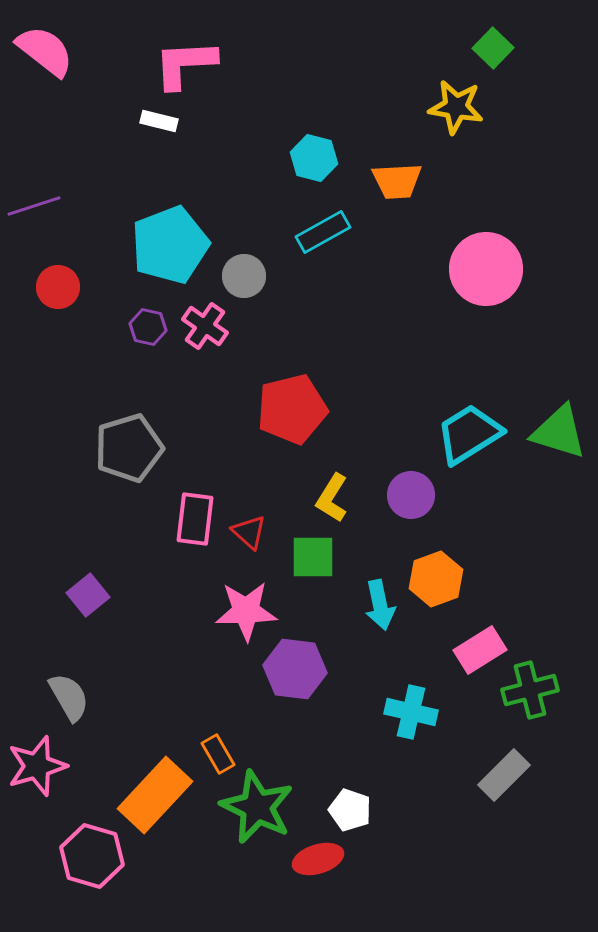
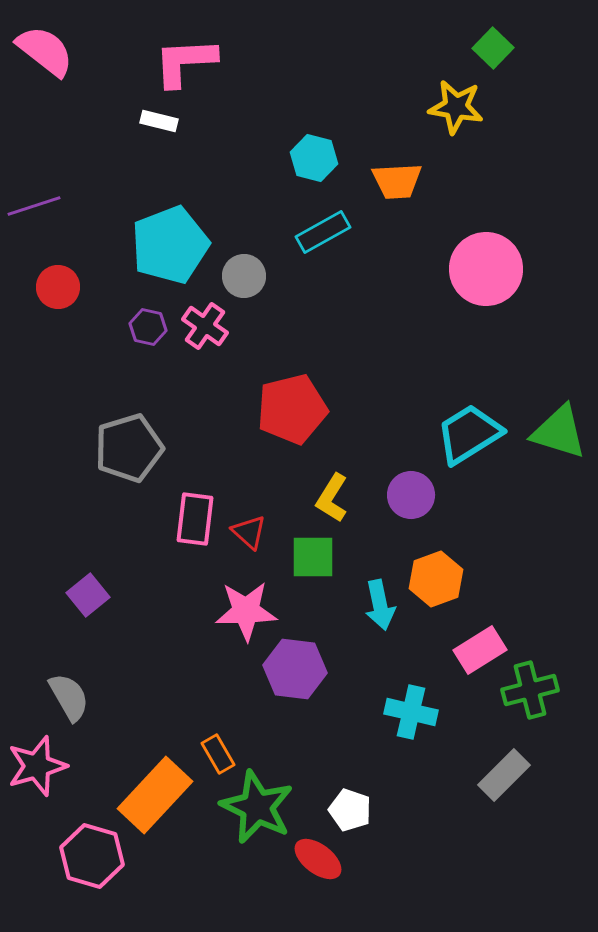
pink L-shape at (185, 64): moved 2 px up
red ellipse at (318, 859): rotated 54 degrees clockwise
